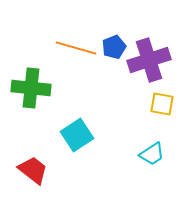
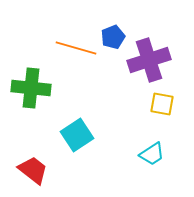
blue pentagon: moved 1 px left, 10 px up
